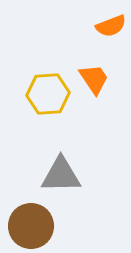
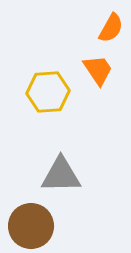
orange semicircle: moved 2 px down; rotated 40 degrees counterclockwise
orange trapezoid: moved 4 px right, 9 px up
yellow hexagon: moved 2 px up
